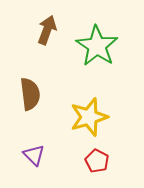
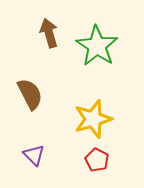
brown arrow: moved 2 px right, 3 px down; rotated 36 degrees counterclockwise
brown semicircle: rotated 20 degrees counterclockwise
yellow star: moved 4 px right, 2 px down
red pentagon: moved 1 px up
